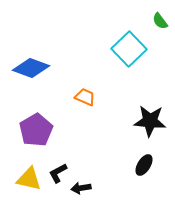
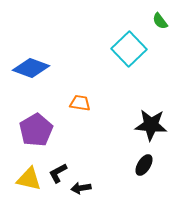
orange trapezoid: moved 5 px left, 6 px down; rotated 15 degrees counterclockwise
black star: moved 1 px right, 4 px down
